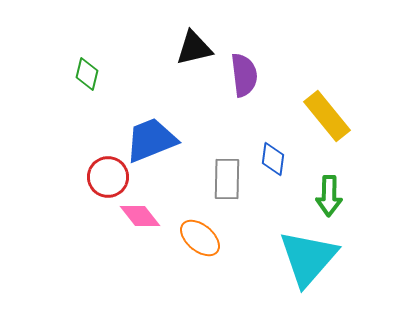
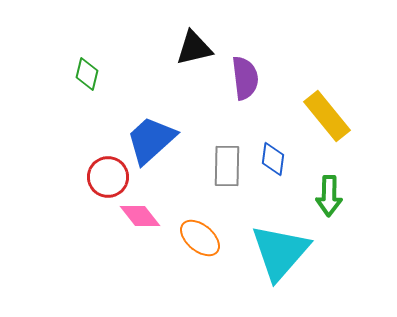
purple semicircle: moved 1 px right, 3 px down
blue trapezoid: rotated 20 degrees counterclockwise
gray rectangle: moved 13 px up
cyan triangle: moved 28 px left, 6 px up
